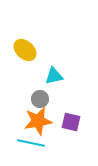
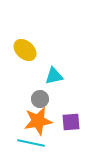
purple square: rotated 18 degrees counterclockwise
